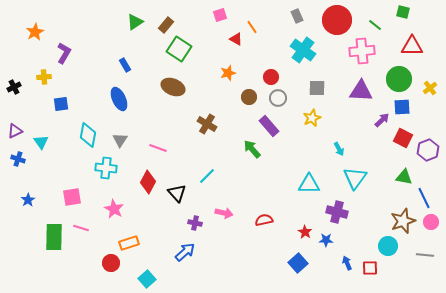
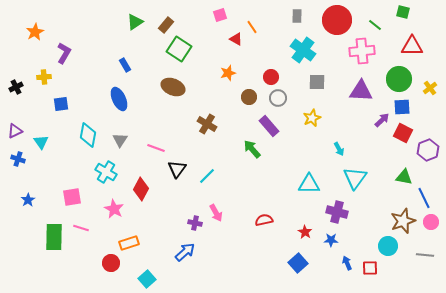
gray rectangle at (297, 16): rotated 24 degrees clockwise
black cross at (14, 87): moved 2 px right
gray square at (317, 88): moved 6 px up
red square at (403, 138): moved 5 px up
pink line at (158, 148): moved 2 px left
cyan cross at (106, 168): moved 4 px down; rotated 25 degrees clockwise
red diamond at (148, 182): moved 7 px left, 7 px down
black triangle at (177, 193): moved 24 px up; rotated 18 degrees clockwise
pink arrow at (224, 213): moved 8 px left; rotated 48 degrees clockwise
blue star at (326, 240): moved 5 px right
